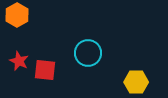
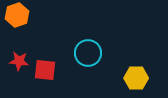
orange hexagon: rotated 10 degrees clockwise
red star: rotated 18 degrees counterclockwise
yellow hexagon: moved 4 px up
